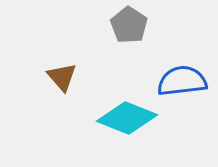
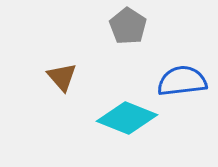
gray pentagon: moved 1 px left, 1 px down
